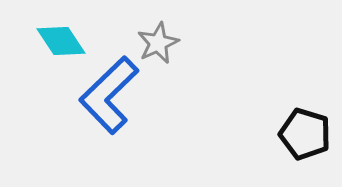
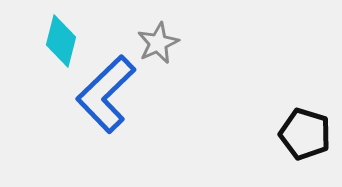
cyan diamond: rotated 48 degrees clockwise
blue L-shape: moved 3 px left, 1 px up
